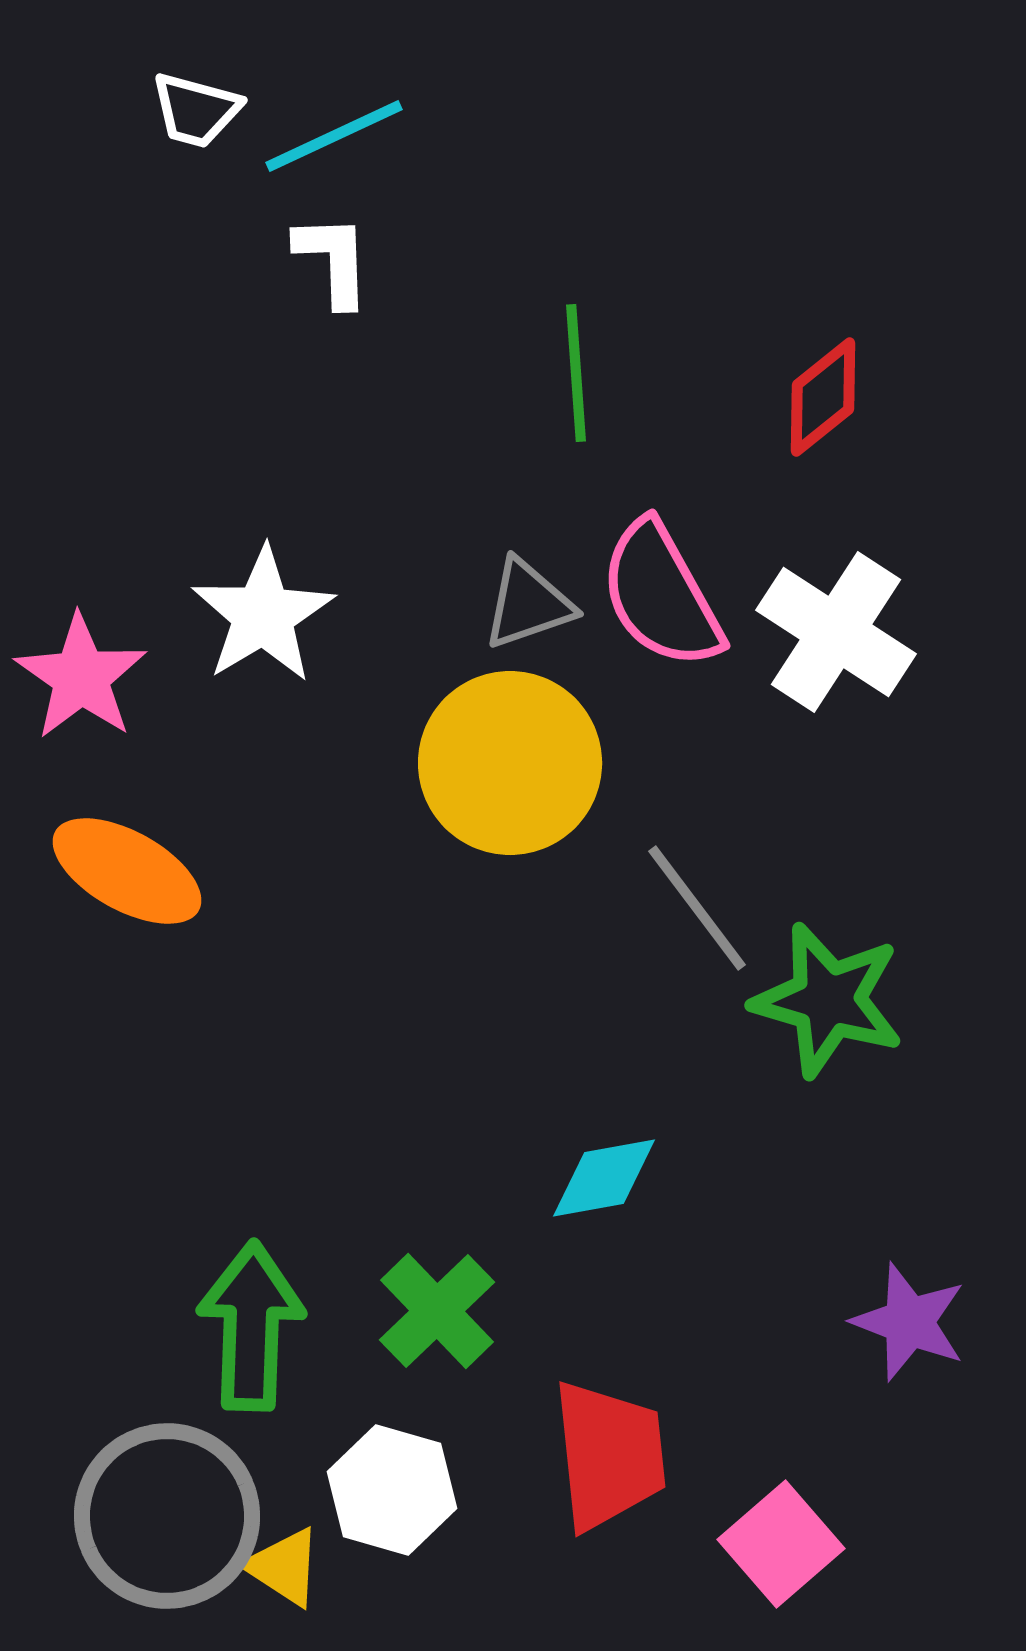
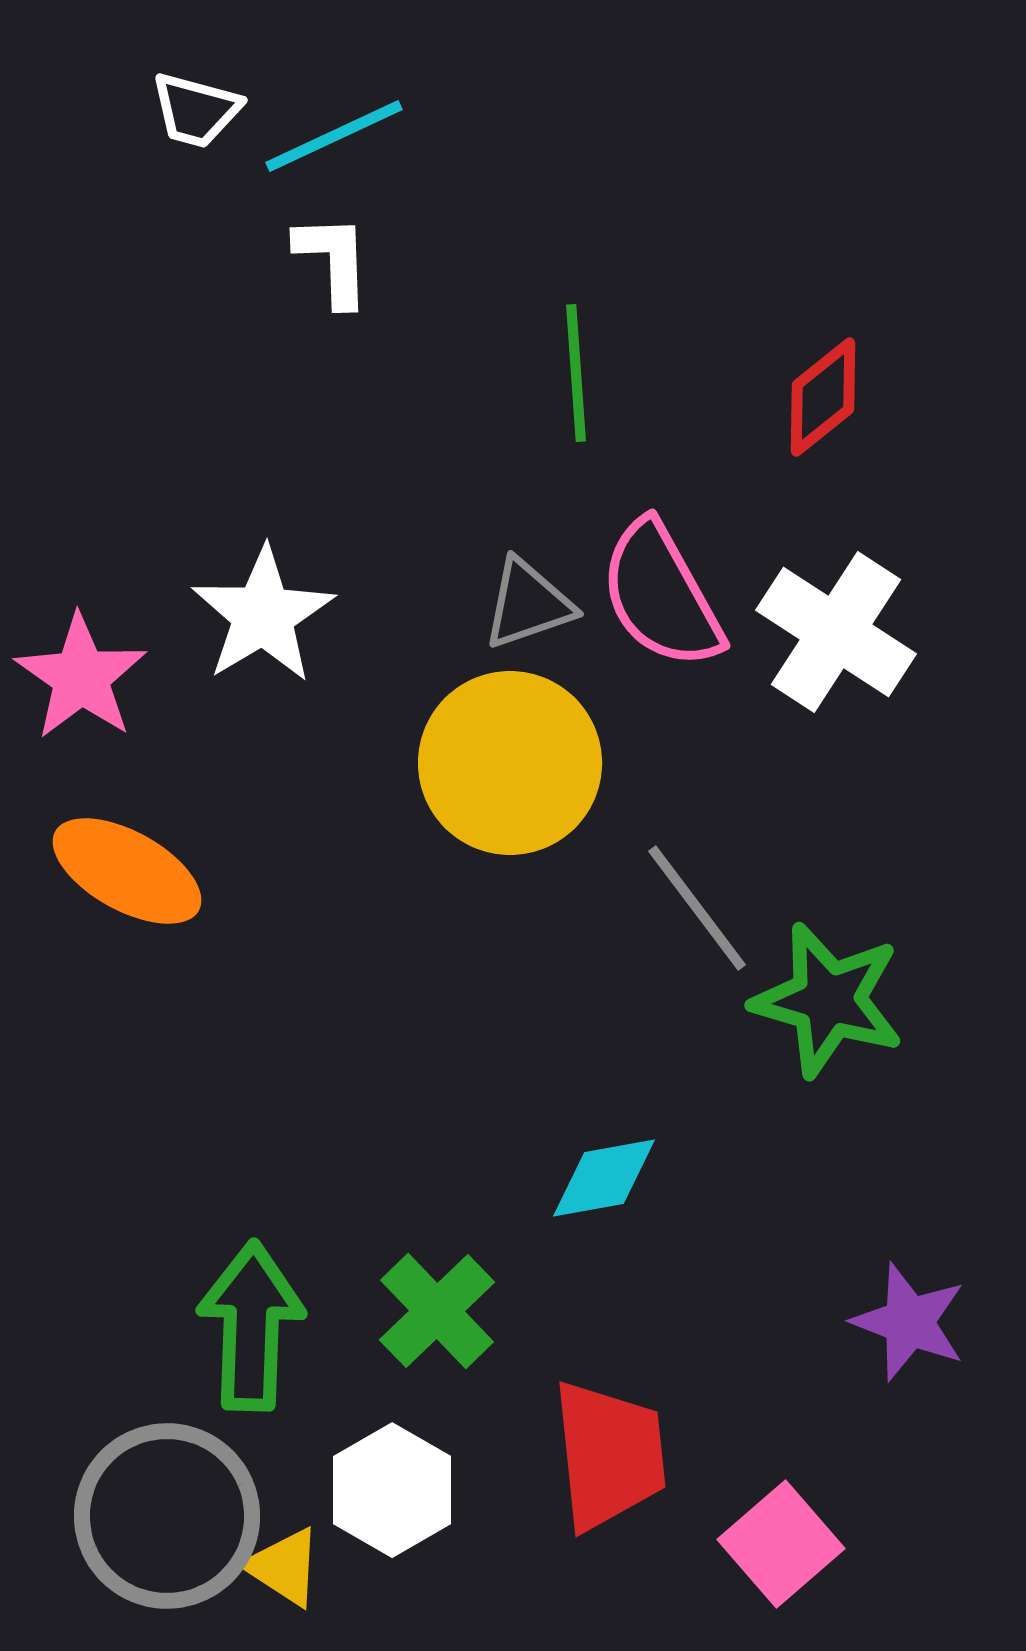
white hexagon: rotated 14 degrees clockwise
